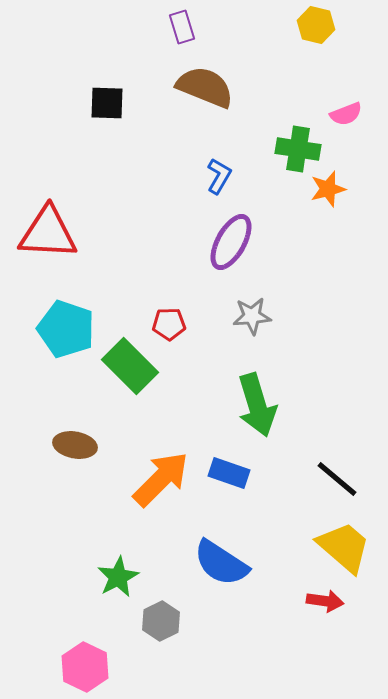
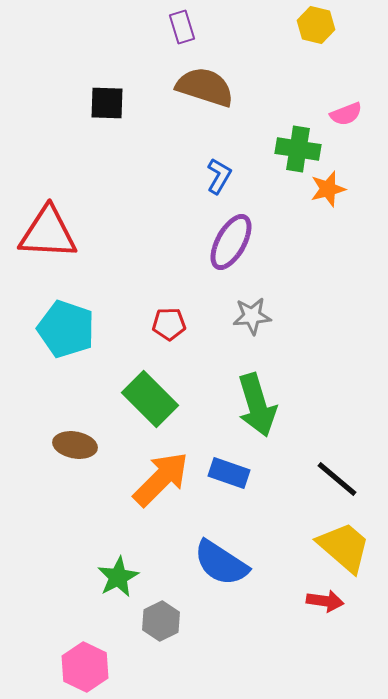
brown semicircle: rotated 4 degrees counterclockwise
green rectangle: moved 20 px right, 33 px down
